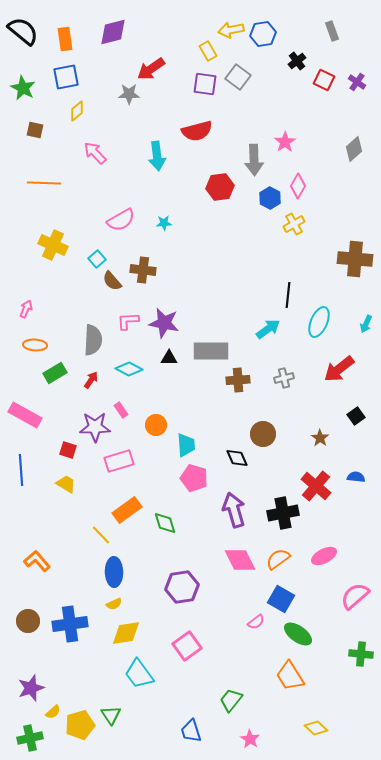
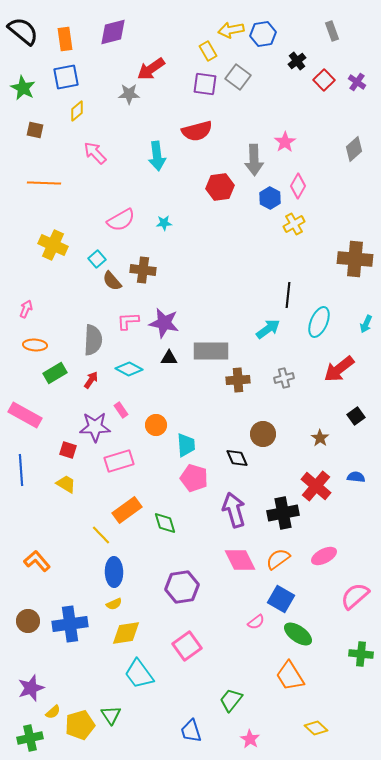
red square at (324, 80): rotated 20 degrees clockwise
